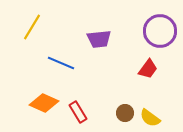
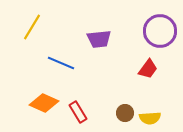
yellow semicircle: rotated 40 degrees counterclockwise
